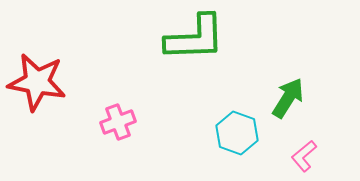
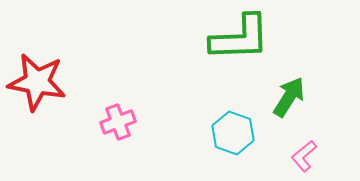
green L-shape: moved 45 px right
green arrow: moved 1 px right, 1 px up
cyan hexagon: moved 4 px left
